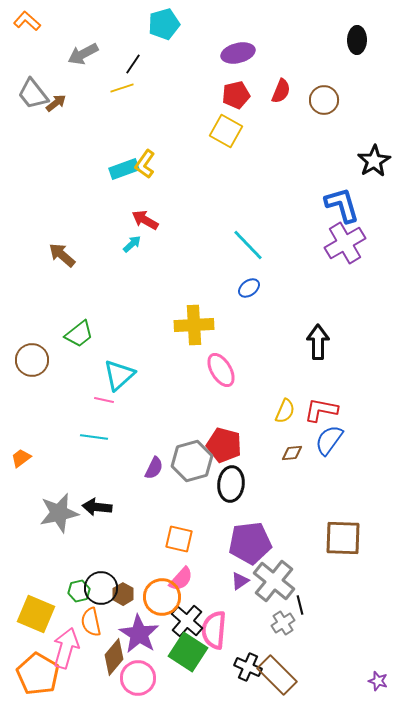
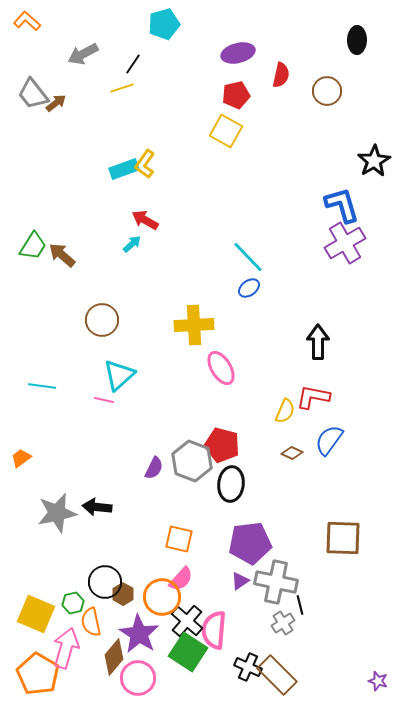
red semicircle at (281, 91): moved 16 px up; rotated 10 degrees counterclockwise
brown circle at (324, 100): moved 3 px right, 9 px up
cyan line at (248, 245): moved 12 px down
green trapezoid at (79, 334): moved 46 px left, 88 px up; rotated 20 degrees counterclockwise
brown circle at (32, 360): moved 70 px right, 40 px up
pink ellipse at (221, 370): moved 2 px up
red L-shape at (321, 410): moved 8 px left, 13 px up
cyan line at (94, 437): moved 52 px left, 51 px up
red pentagon at (224, 445): moved 2 px left
brown diamond at (292, 453): rotated 30 degrees clockwise
gray hexagon at (192, 461): rotated 24 degrees counterclockwise
gray star at (59, 513): moved 2 px left
gray cross at (274, 581): moved 2 px right, 1 px down; rotated 27 degrees counterclockwise
black circle at (101, 588): moved 4 px right, 6 px up
green hexagon at (79, 591): moved 6 px left, 12 px down
